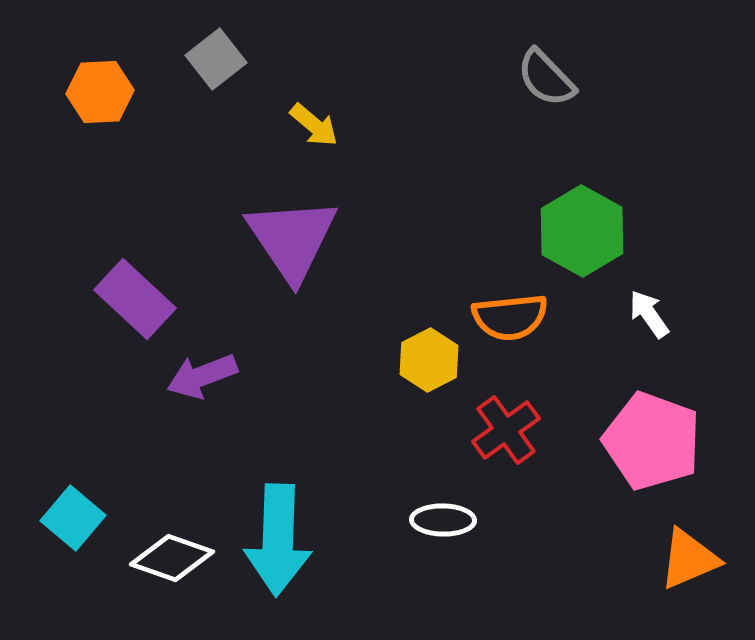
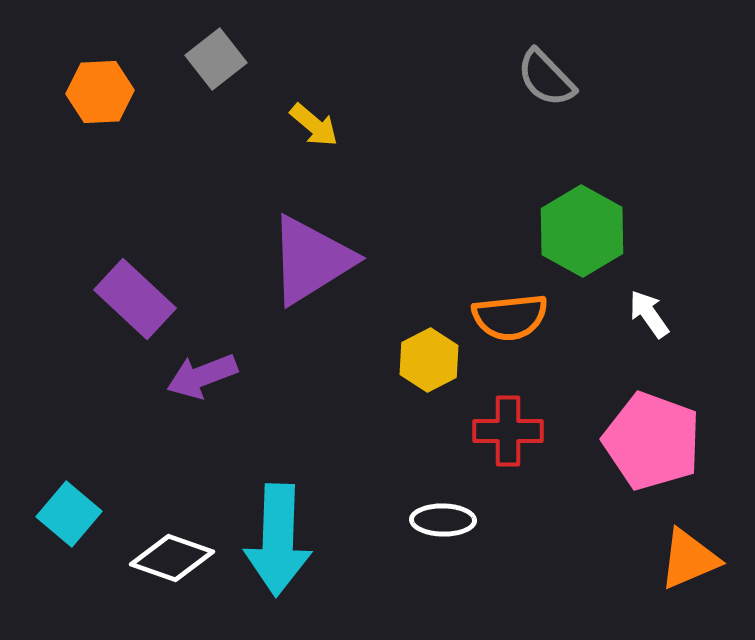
purple triangle: moved 19 px right, 21 px down; rotated 32 degrees clockwise
red cross: moved 2 px right, 1 px down; rotated 36 degrees clockwise
cyan square: moved 4 px left, 4 px up
